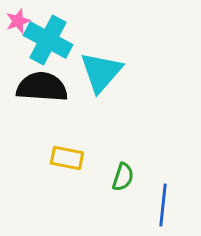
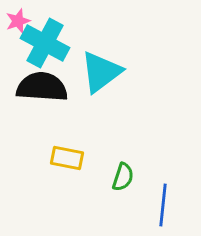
cyan cross: moved 3 px left, 3 px down
cyan triangle: rotated 12 degrees clockwise
